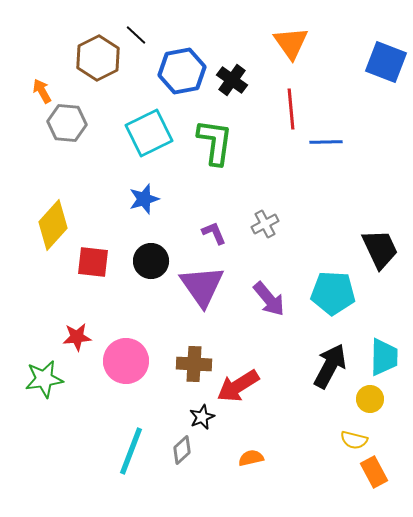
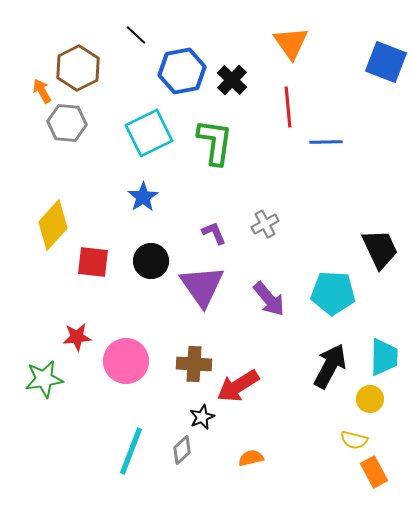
brown hexagon: moved 20 px left, 10 px down
black cross: rotated 8 degrees clockwise
red line: moved 3 px left, 2 px up
blue star: moved 1 px left, 2 px up; rotated 16 degrees counterclockwise
